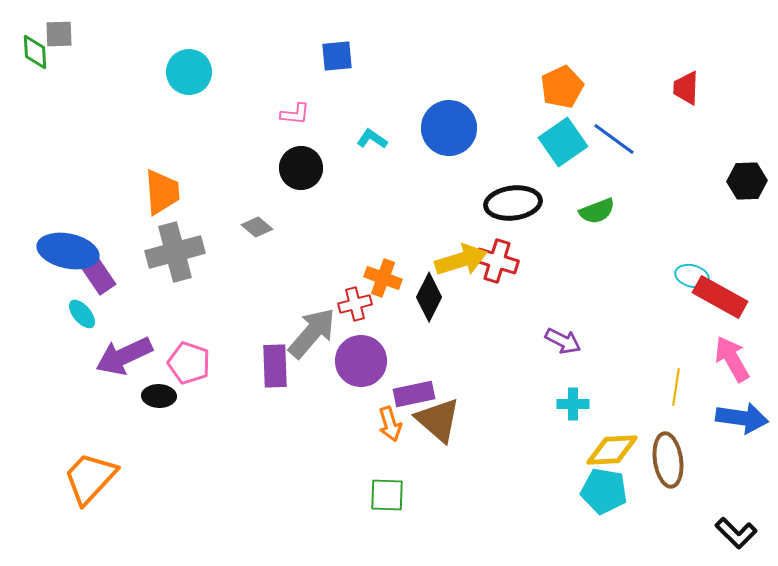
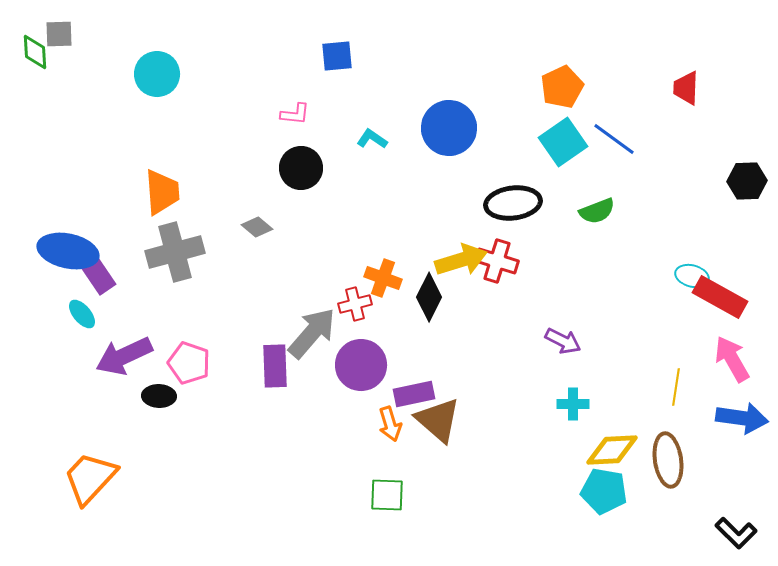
cyan circle at (189, 72): moved 32 px left, 2 px down
purple circle at (361, 361): moved 4 px down
